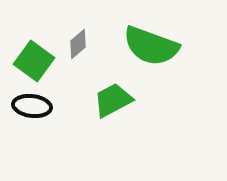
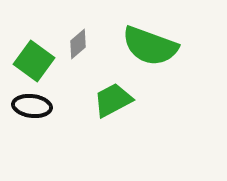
green semicircle: moved 1 px left
